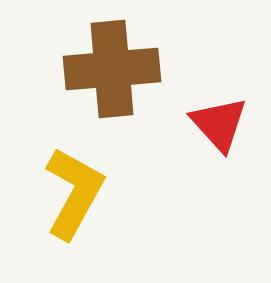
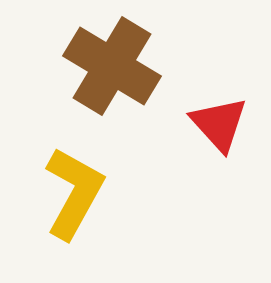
brown cross: moved 3 px up; rotated 36 degrees clockwise
